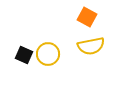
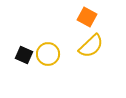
yellow semicircle: rotated 32 degrees counterclockwise
